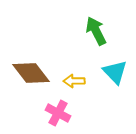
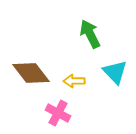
green arrow: moved 6 px left, 3 px down
